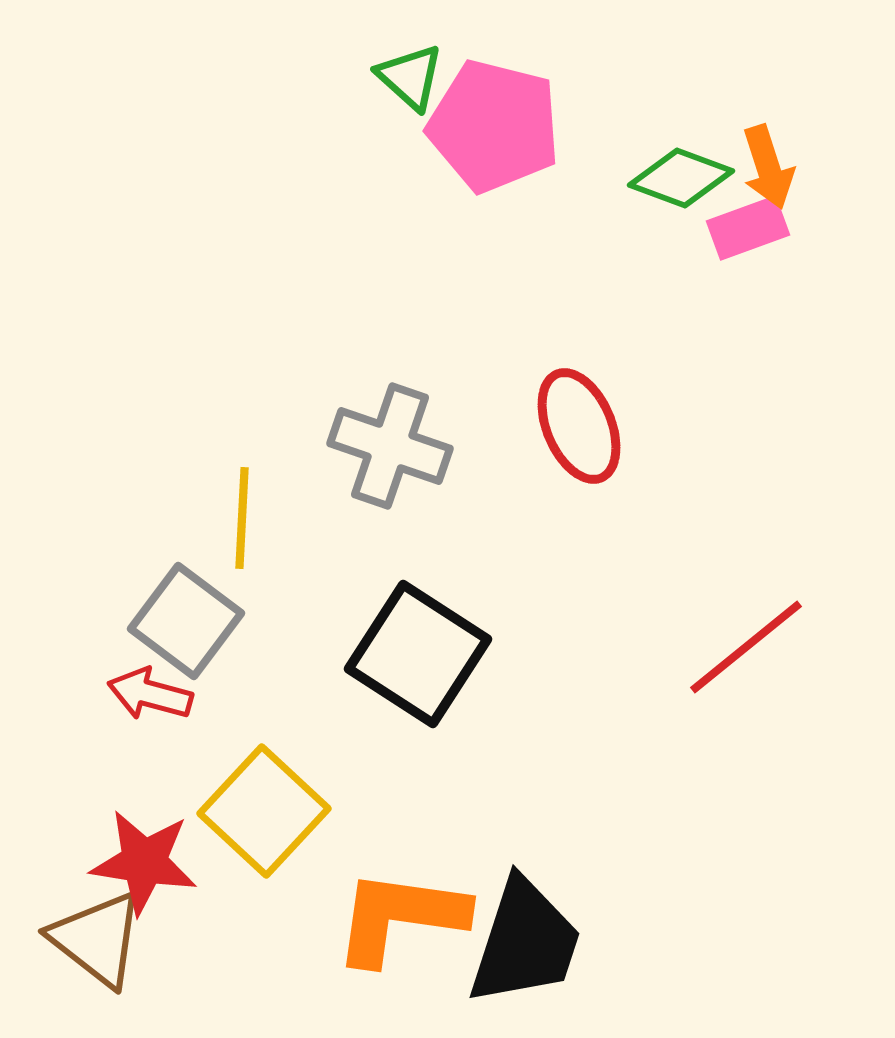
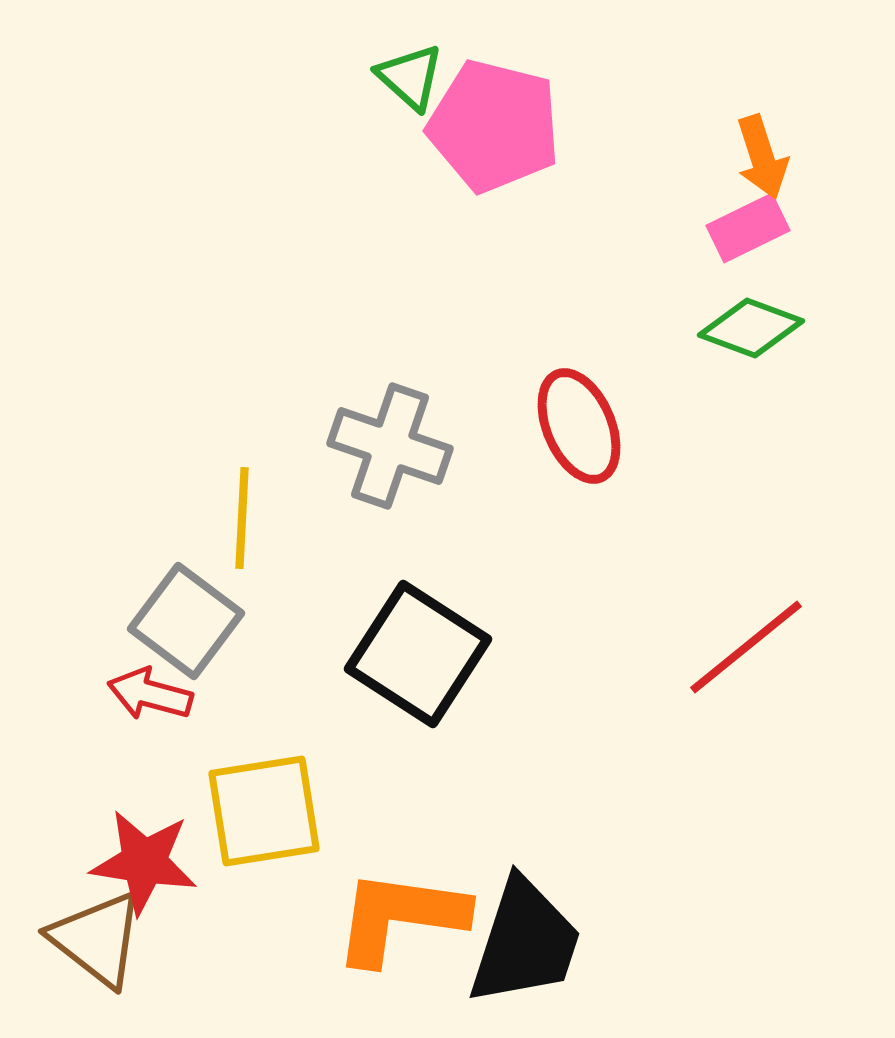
orange arrow: moved 6 px left, 10 px up
green diamond: moved 70 px right, 150 px down
pink rectangle: rotated 6 degrees counterclockwise
yellow square: rotated 38 degrees clockwise
